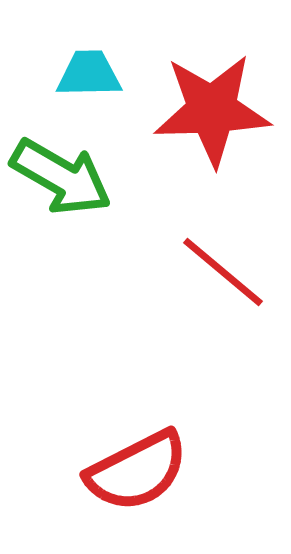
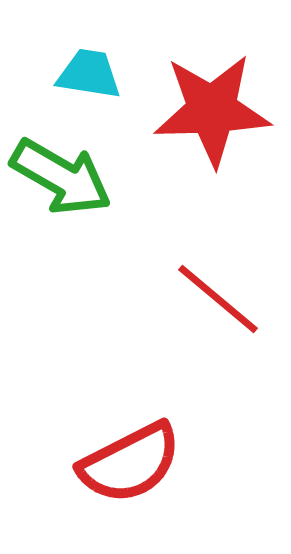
cyan trapezoid: rotated 10 degrees clockwise
red line: moved 5 px left, 27 px down
red semicircle: moved 7 px left, 8 px up
